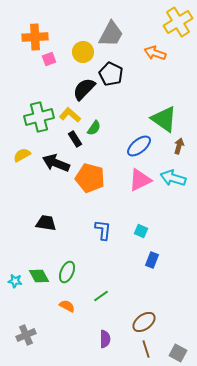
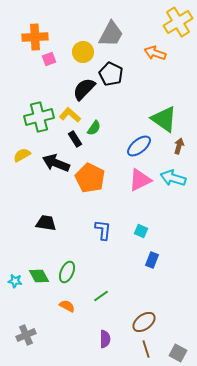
orange pentagon: rotated 12 degrees clockwise
